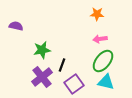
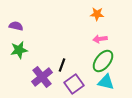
green star: moved 23 px left
